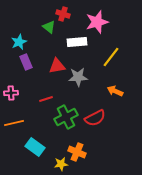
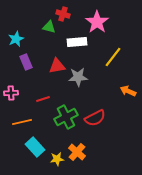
pink star: rotated 20 degrees counterclockwise
green triangle: rotated 24 degrees counterclockwise
cyan star: moved 3 px left, 3 px up
yellow line: moved 2 px right
orange arrow: moved 13 px right
red line: moved 3 px left
orange line: moved 8 px right, 1 px up
cyan rectangle: rotated 12 degrees clockwise
orange cross: rotated 18 degrees clockwise
yellow star: moved 4 px left, 5 px up
